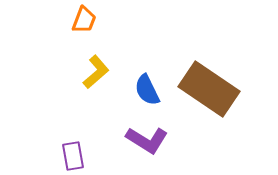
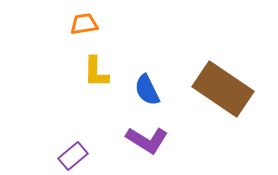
orange trapezoid: moved 4 px down; rotated 120 degrees counterclockwise
yellow L-shape: rotated 132 degrees clockwise
brown rectangle: moved 14 px right
purple rectangle: rotated 60 degrees clockwise
